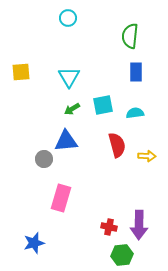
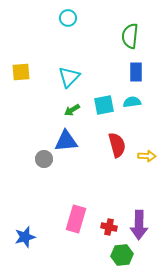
cyan triangle: rotated 15 degrees clockwise
cyan square: moved 1 px right
green arrow: moved 1 px down
cyan semicircle: moved 3 px left, 11 px up
pink rectangle: moved 15 px right, 21 px down
blue star: moved 9 px left, 6 px up
